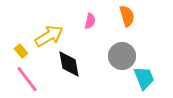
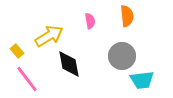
orange semicircle: rotated 10 degrees clockwise
pink semicircle: rotated 21 degrees counterclockwise
yellow rectangle: moved 4 px left
cyan trapezoid: moved 2 px left, 2 px down; rotated 105 degrees clockwise
